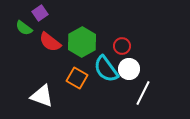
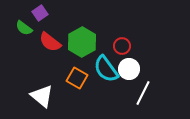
white triangle: rotated 20 degrees clockwise
